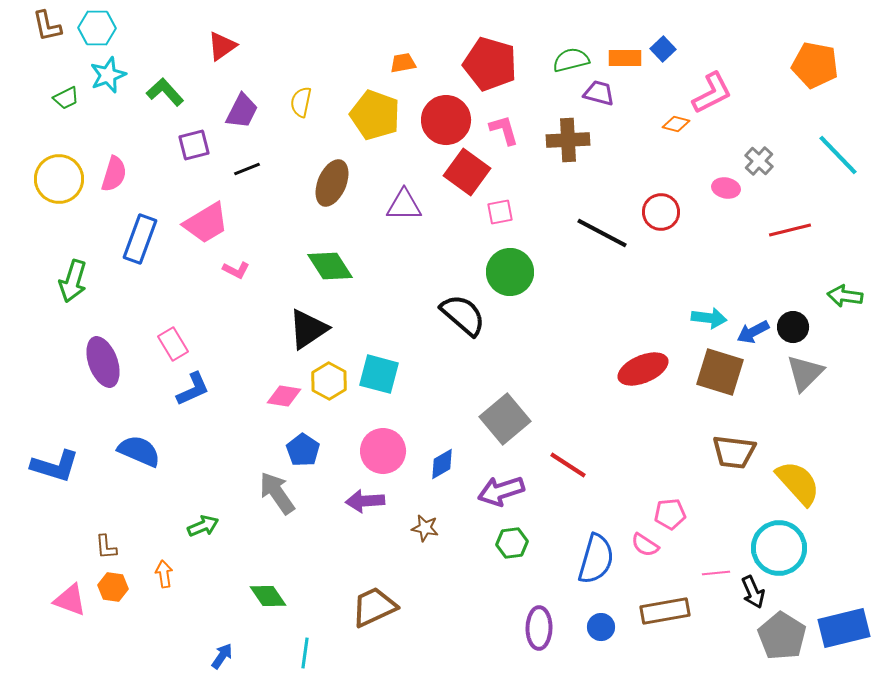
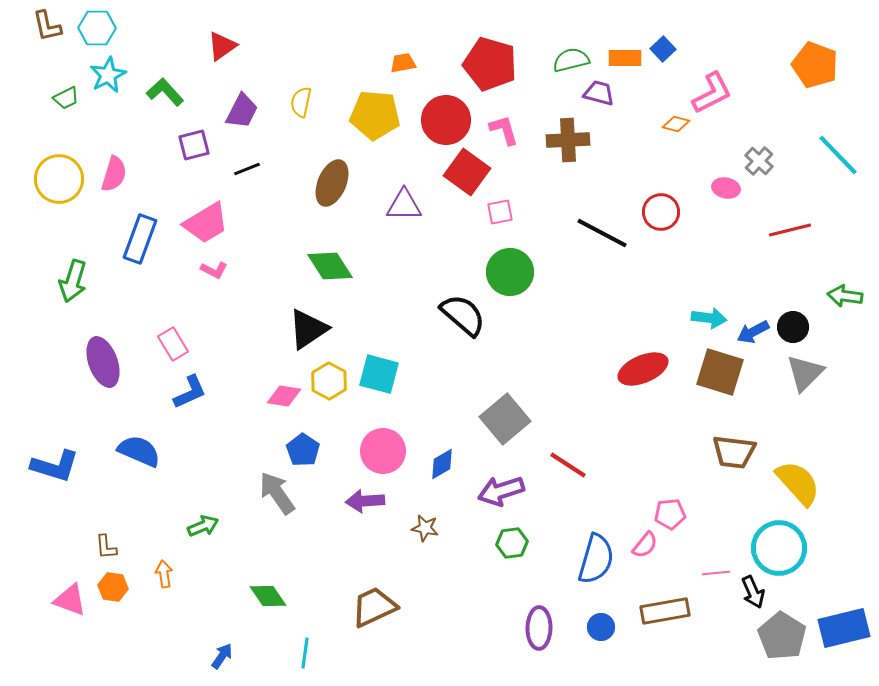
orange pentagon at (815, 65): rotated 9 degrees clockwise
cyan star at (108, 75): rotated 6 degrees counterclockwise
yellow pentagon at (375, 115): rotated 15 degrees counterclockwise
pink L-shape at (236, 270): moved 22 px left
blue L-shape at (193, 389): moved 3 px left, 3 px down
pink semicircle at (645, 545): rotated 84 degrees counterclockwise
